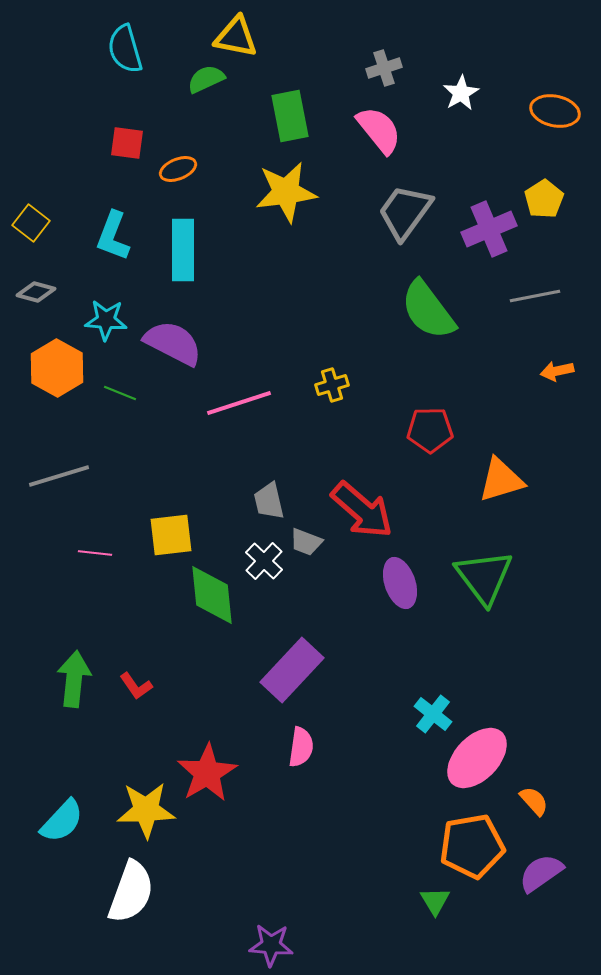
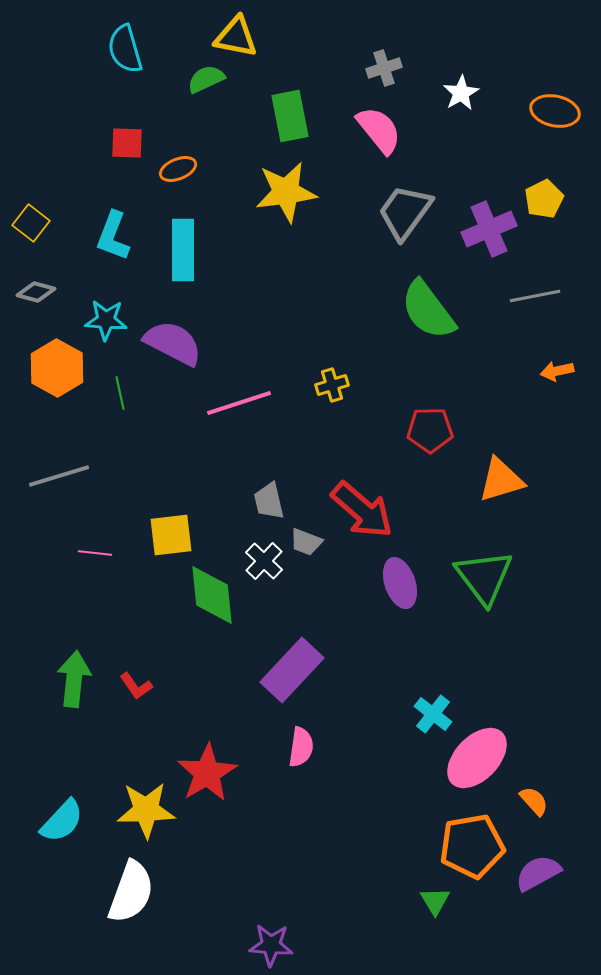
red square at (127, 143): rotated 6 degrees counterclockwise
yellow pentagon at (544, 199): rotated 6 degrees clockwise
green line at (120, 393): rotated 56 degrees clockwise
purple semicircle at (541, 873): moved 3 px left; rotated 6 degrees clockwise
